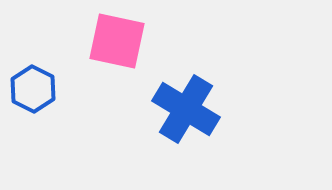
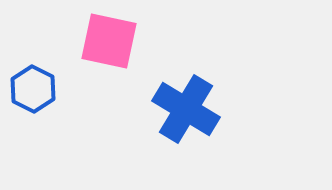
pink square: moved 8 px left
